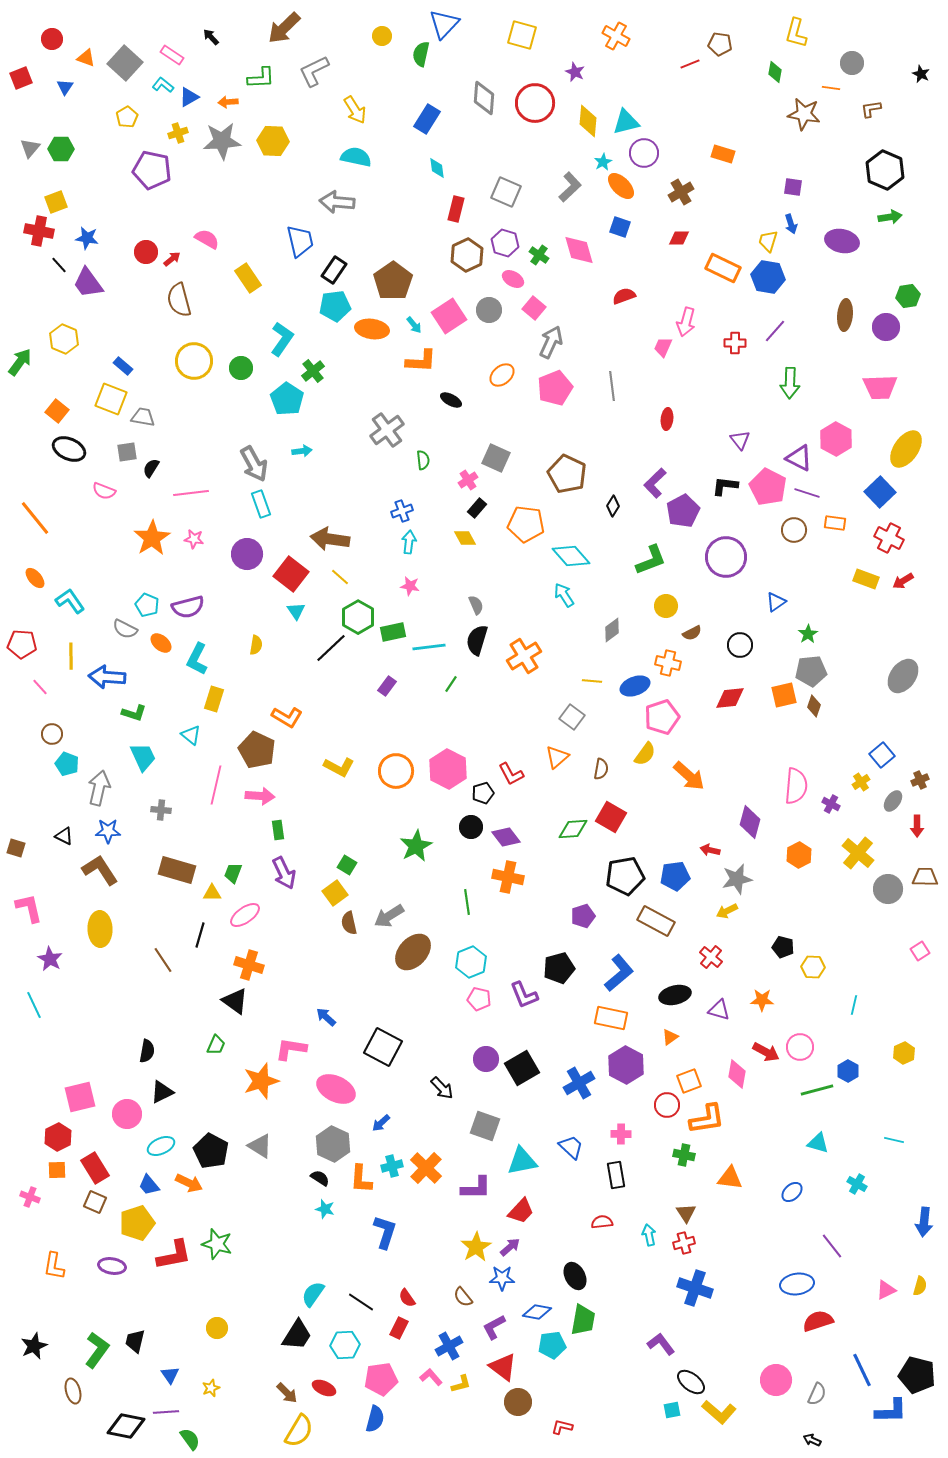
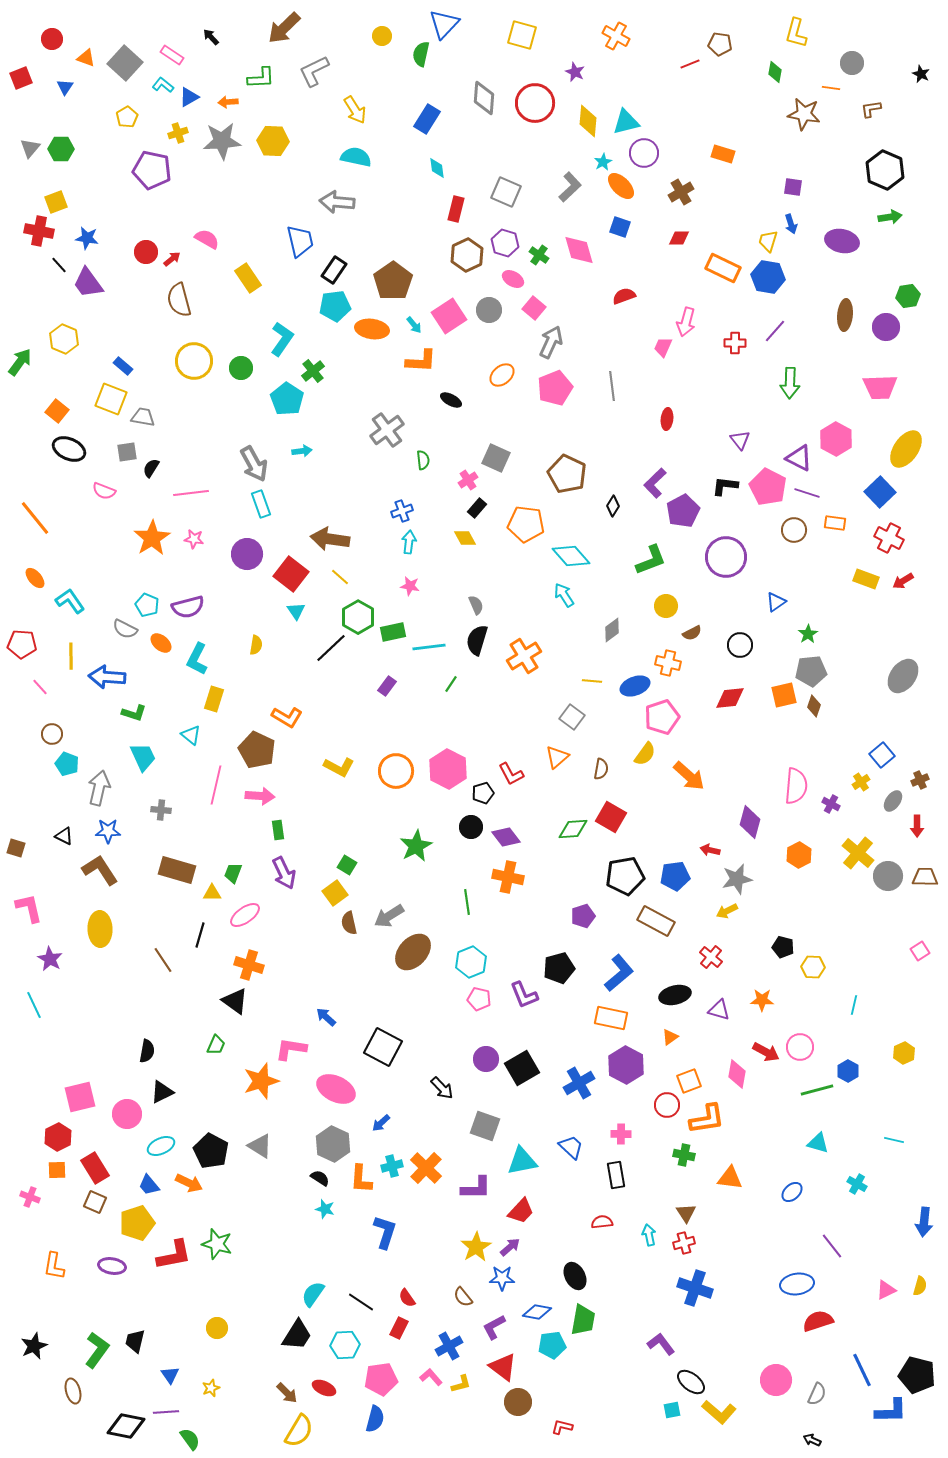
gray circle at (888, 889): moved 13 px up
